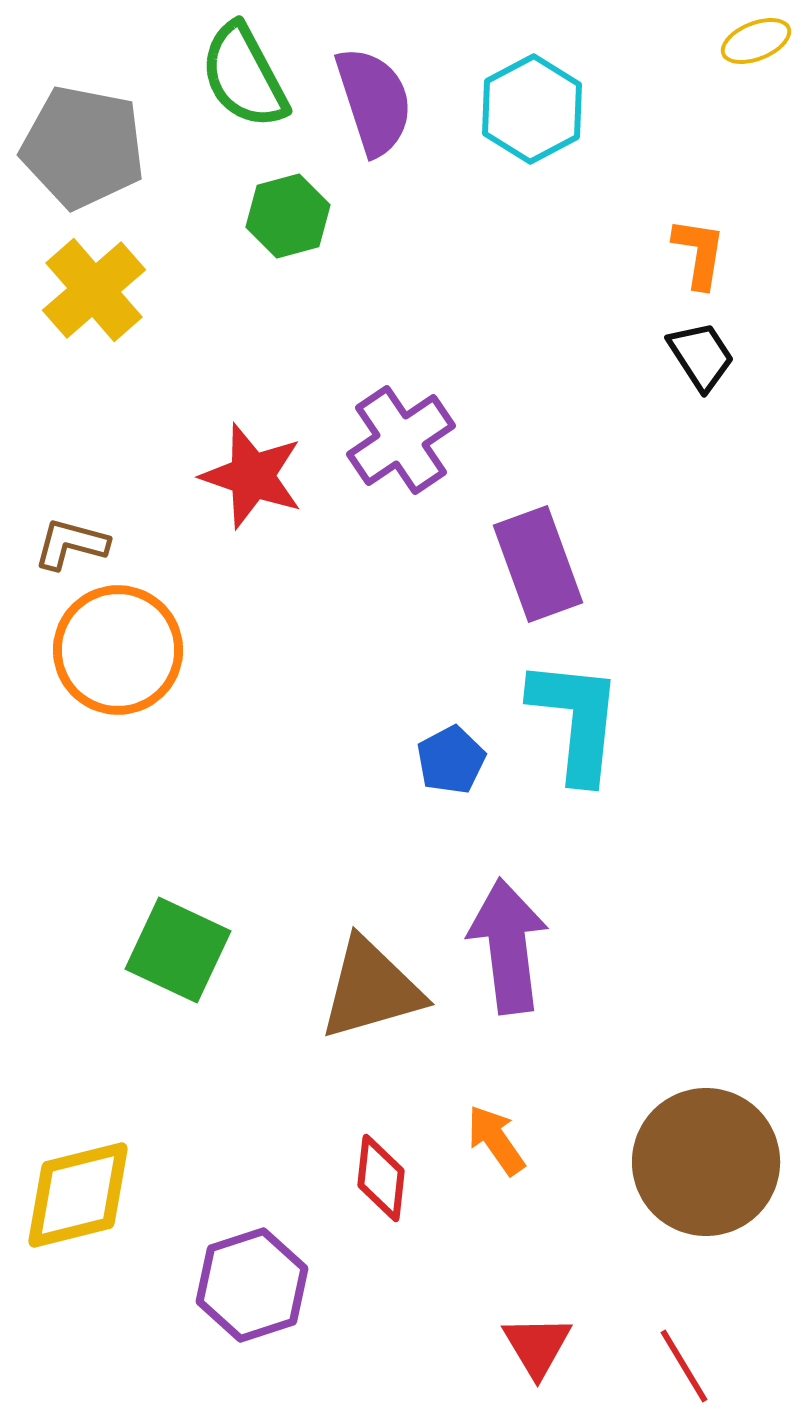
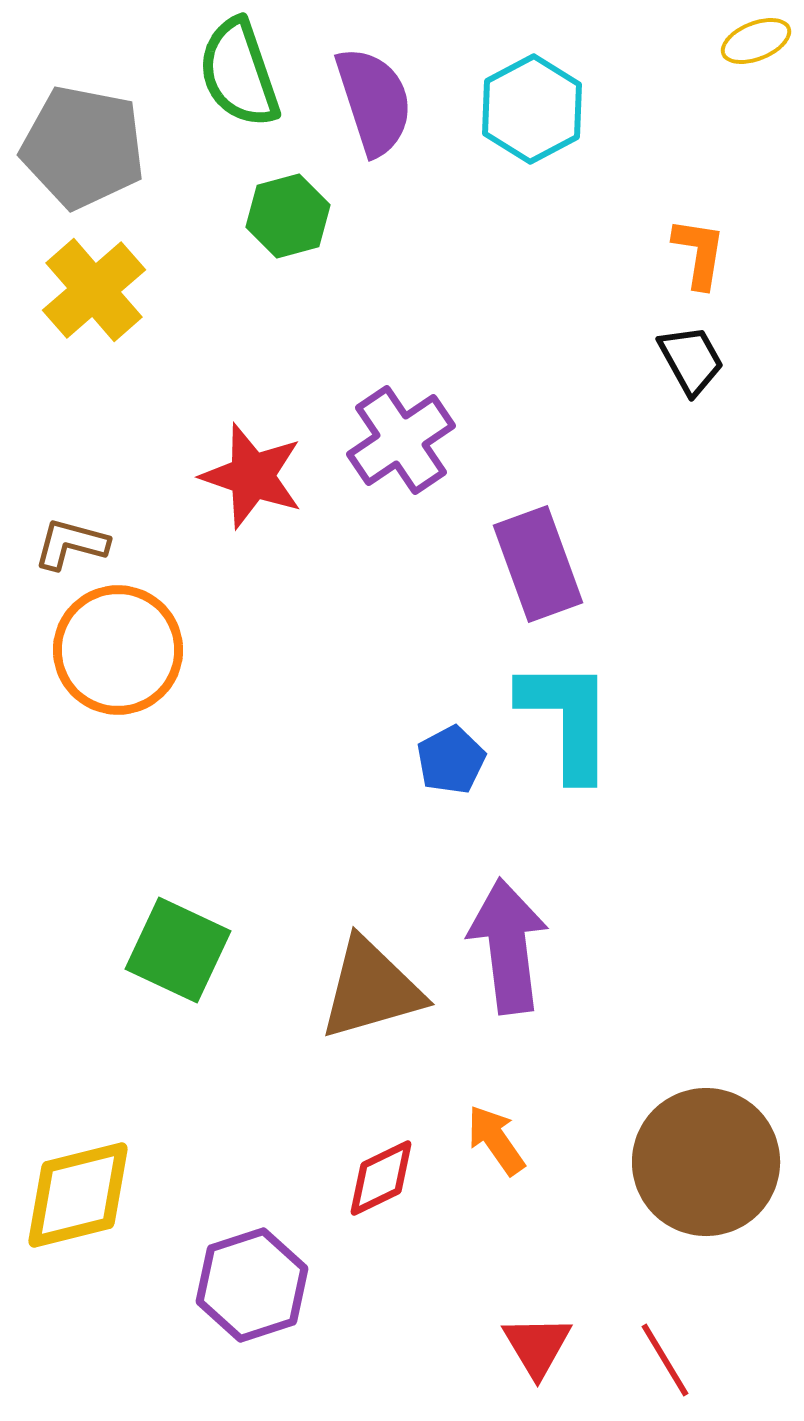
green semicircle: moved 5 px left, 3 px up; rotated 9 degrees clockwise
black trapezoid: moved 10 px left, 4 px down; rotated 4 degrees clockwise
cyan L-shape: moved 9 px left, 1 px up; rotated 6 degrees counterclockwise
red diamond: rotated 58 degrees clockwise
red line: moved 19 px left, 6 px up
